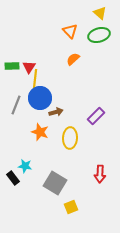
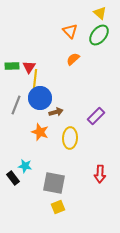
green ellipse: rotated 35 degrees counterclockwise
gray square: moved 1 px left; rotated 20 degrees counterclockwise
yellow square: moved 13 px left
